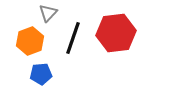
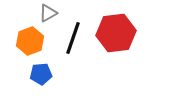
gray triangle: rotated 18 degrees clockwise
